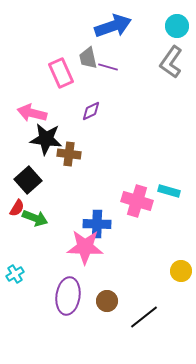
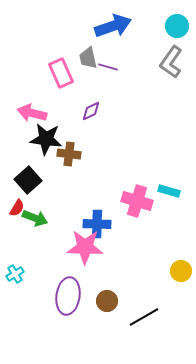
black line: rotated 8 degrees clockwise
